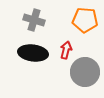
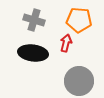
orange pentagon: moved 6 px left
red arrow: moved 7 px up
gray circle: moved 6 px left, 9 px down
